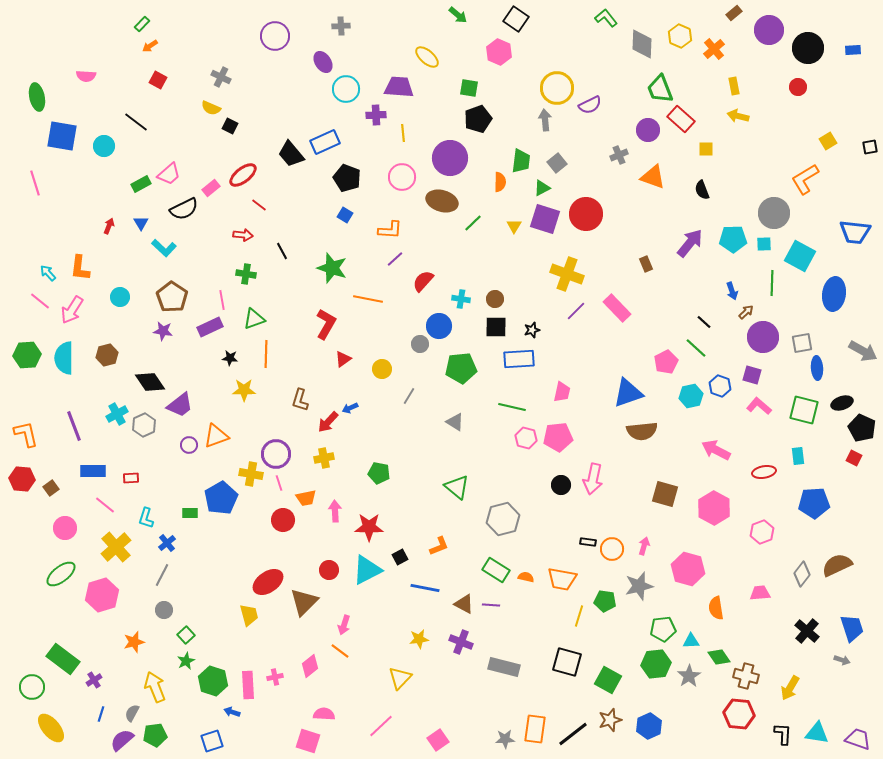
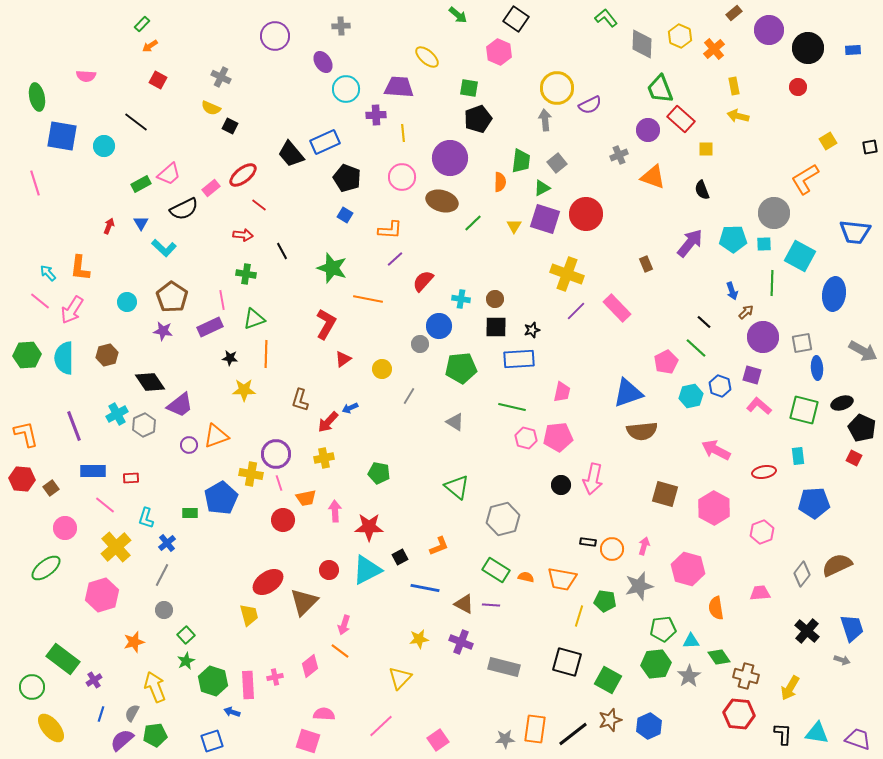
cyan circle at (120, 297): moved 7 px right, 5 px down
green ellipse at (61, 574): moved 15 px left, 6 px up
